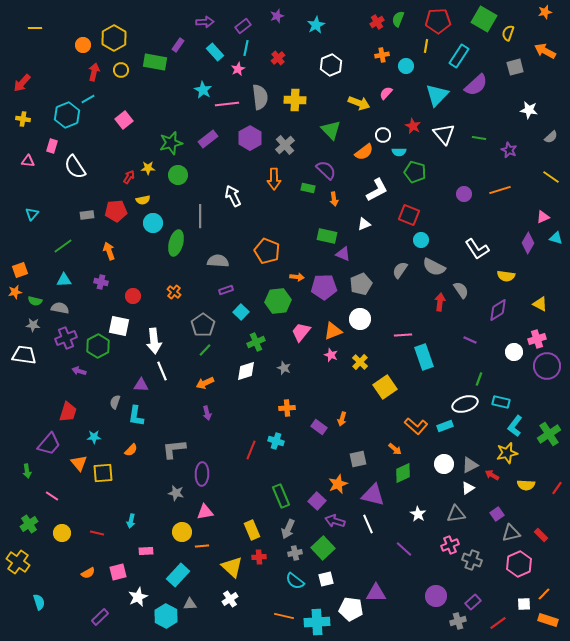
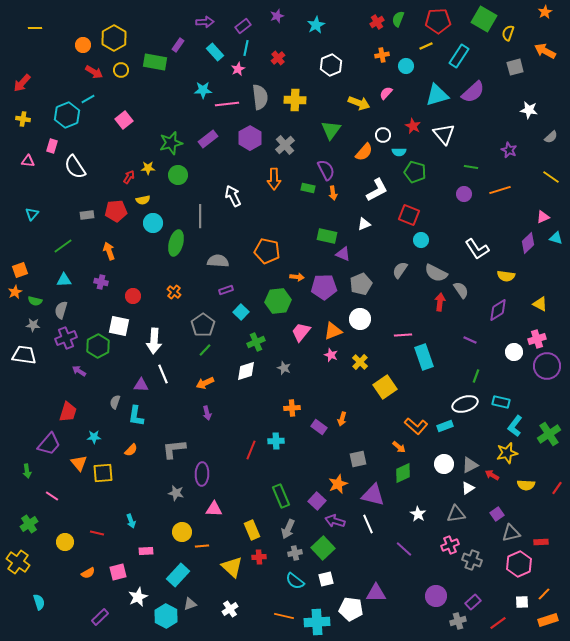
orange star at (545, 12): rotated 16 degrees counterclockwise
yellow line at (426, 46): rotated 56 degrees clockwise
red arrow at (94, 72): rotated 108 degrees clockwise
purple semicircle at (476, 85): moved 3 px left, 7 px down
cyan star at (203, 90): rotated 30 degrees counterclockwise
cyan triangle at (437, 95): rotated 30 degrees clockwise
green triangle at (331, 130): rotated 20 degrees clockwise
green line at (479, 138): moved 8 px left, 29 px down
orange semicircle at (364, 152): rotated 12 degrees counterclockwise
purple semicircle at (326, 170): rotated 20 degrees clockwise
orange arrow at (334, 199): moved 1 px left, 6 px up
purple diamond at (528, 243): rotated 15 degrees clockwise
orange pentagon at (267, 251): rotated 10 degrees counterclockwise
gray semicircle at (434, 267): moved 2 px right, 6 px down
orange star at (15, 292): rotated 16 degrees counterclockwise
gray semicircle at (60, 308): moved 1 px right, 2 px down; rotated 84 degrees counterclockwise
white arrow at (154, 341): rotated 10 degrees clockwise
purple arrow at (79, 371): rotated 16 degrees clockwise
white line at (162, 371): moved 1 px right, 3 px down
green line at (479, 379): moved 3 px left, 3 px up
orange cross at (287, 408): moved 5 px right
cyan cross at (276, 441): rotated 21 degrees counterclockwise
orange arrow at (395, 449): moved 4 px right, 2 px up
pink triangle at (205, 512): moved 9 px right, 3 px up; rotated 12 degrees clockwise
cyan arrow at (131, 521): rotated 32 degrees counterclockwise
yellow circle at (62, 533): moved 3 px right, 9 px down
red rectangle at (541, 535): moved 7 px down; rotated 48 degrees counterclockwise
white cross at (230, 599): moved 10 px down
gray triangle at (190, 604): rotated 16 degrees counterclockwise
white square at (524, 604): moved 2 px left, 2 px up
orange rectangle at (548, 620): rotated 36 degrees counterclockwise
